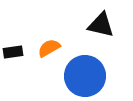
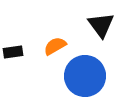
black triangle: rotated 40 degrees clockwise
orange semicircle: moved 6 px right, 2 px up
